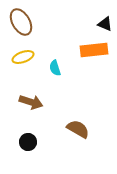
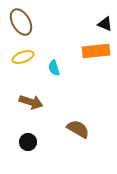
orange rectangle: moved 2 px right, 1 px down
cyan semicircle: moved 1 px left
